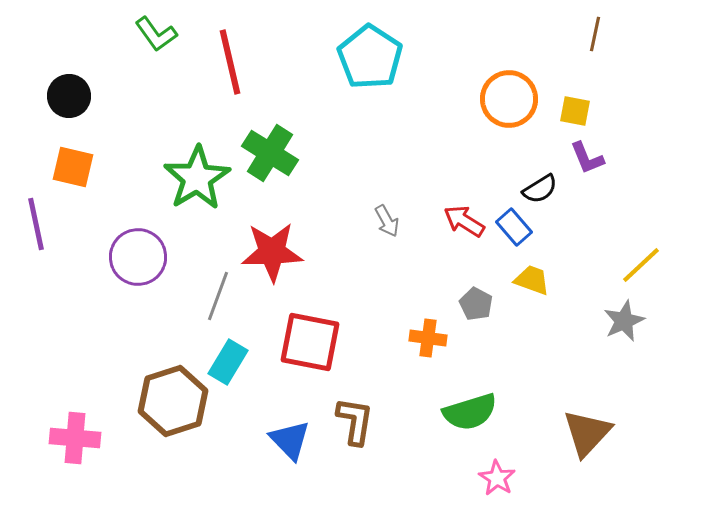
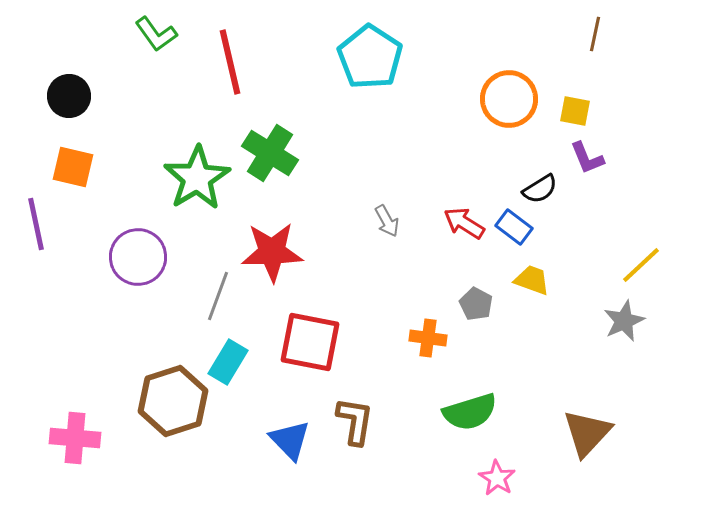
red arrow: moved 2 px down
blue rectangle: rotated 12 degrees counterclockwise
